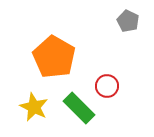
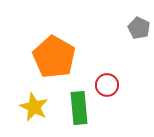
gray pentagon: moved 11 px right, 7 px down
red circle: moved 1 px up
green rectangle: rotated 40 degrees clockwise
